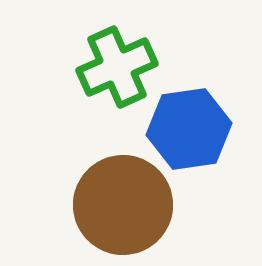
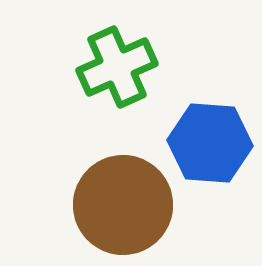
blue hexagon: moved 21 px right, 14 px down; rotated 12 degrees clockwise
